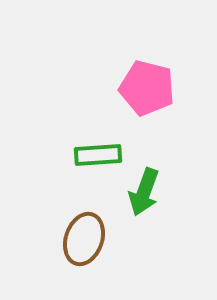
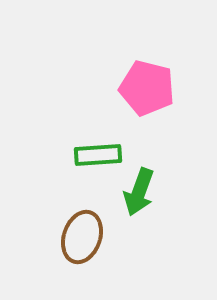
green arrow: moved 5 px left
brown ellipse: moved 2 px left, 2 px up
